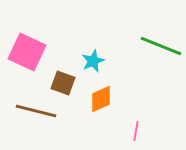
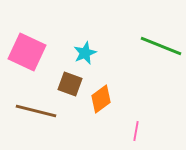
cyan star: moved 8 px left, 8 px up
brown square: moved 7 px right, 1 px down
orange diamond: rotated 12 degrees counterclockwise
